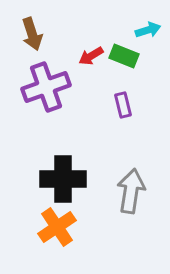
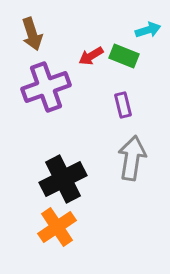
black cross: rotated 27 degrees counterclockwise
gray arrow: moved 1 px right, 33 px up
